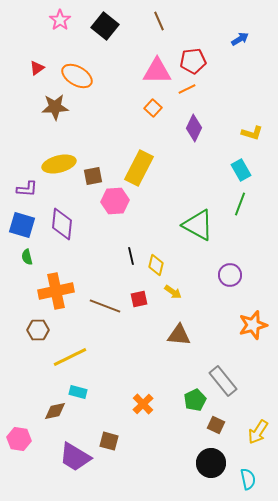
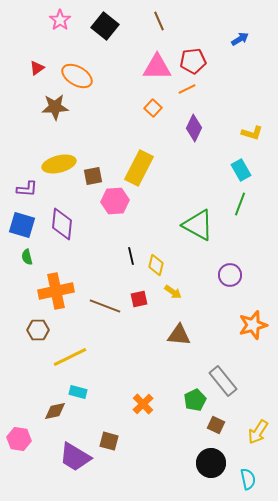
pink triangle at (157, 71): moved 4 px up
